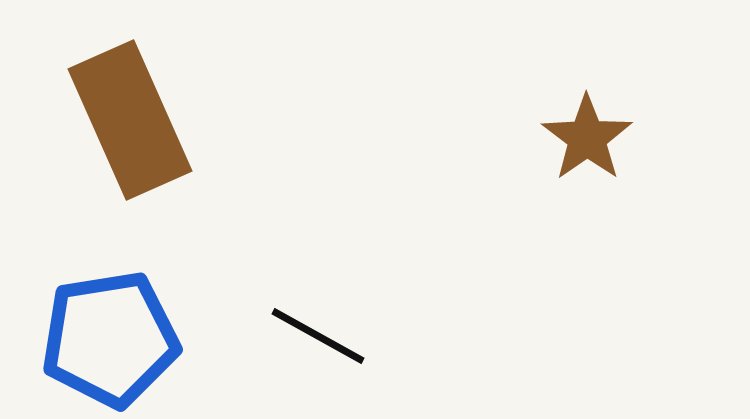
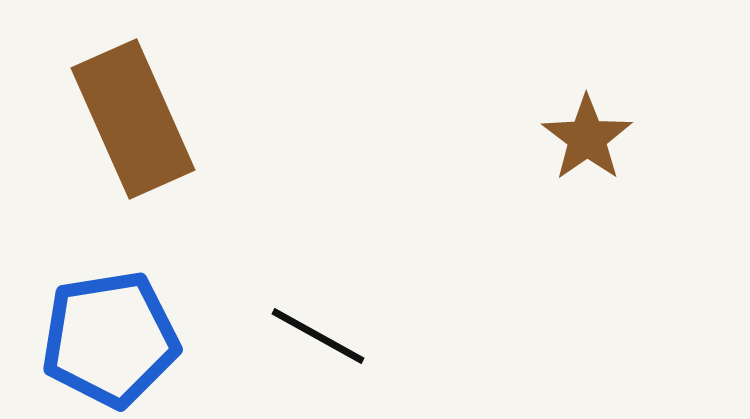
brown rectangle: moved 3 px right, 1 px up
